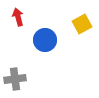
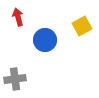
yellow square: moved 2 px down
